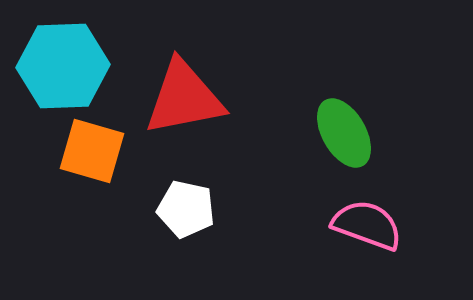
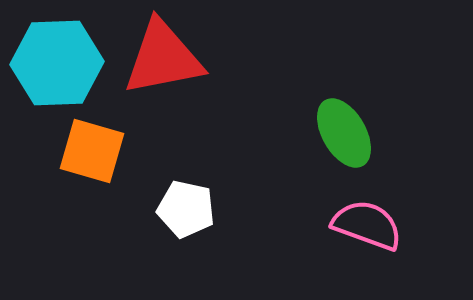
cyan hexagon: moved 6 px left, 3 px up
red triangle: moved 21 px left, 40 px up
